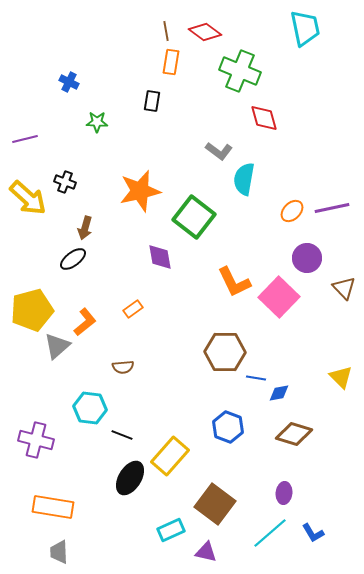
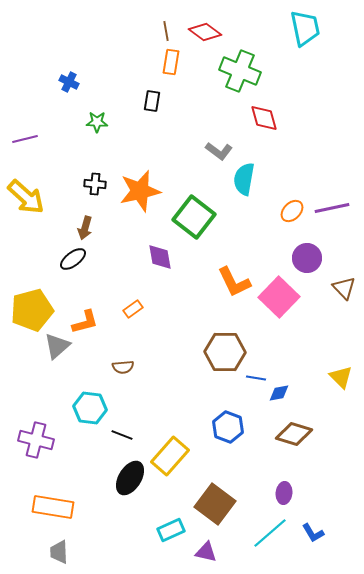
black cross at (65, 182): moved 30 px right, 2 px down; rotated 15 degrees counterclockwise
yellow arrow at (28, 198): moved 2 px left, 1 px up
orange L-shape at (85, 322): rotated 24 degrees clockwise
